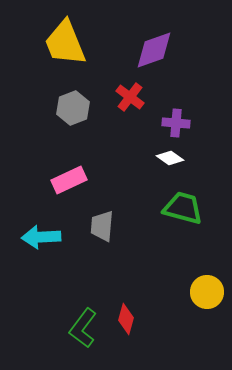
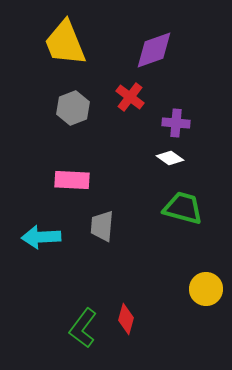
pink rectangle: moved 3 px right; rotated 28 degrees clockwise
yellow circle: moved 1 px left, 3 px up
